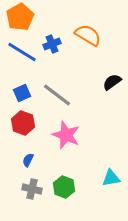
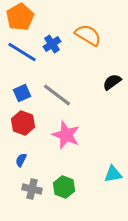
blue cross: rotated 12 degrees counterclockwise
blue semicircle: moved 7 px left
cyan triangle: moved 2 px right, 4 px up
